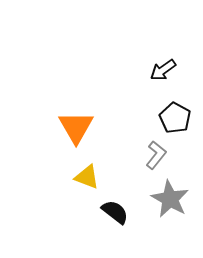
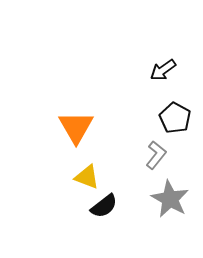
black semicircle: moved 11 px left, 6 px up; rotated 104 degrees clockwise
